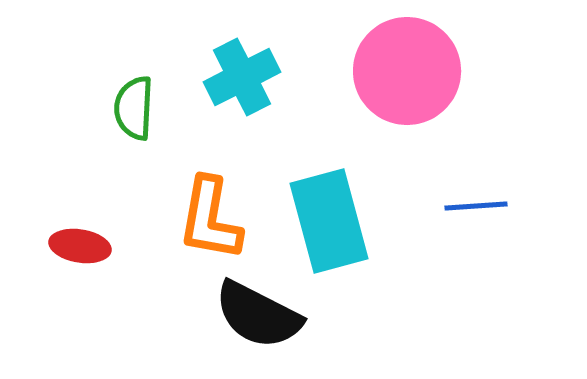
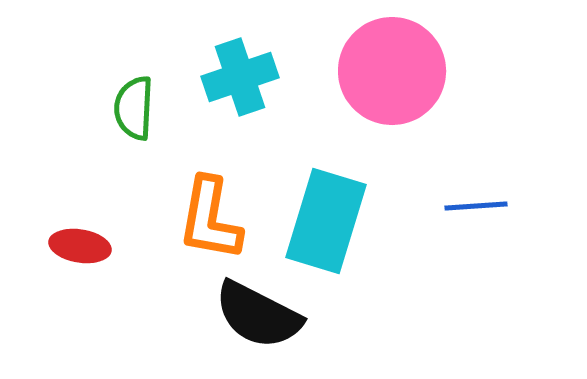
pink circle: moved 15 px left
cyan cross: moved 2 px left; rotated 8 degrees clockwise
cyan rectangle: moved 3 px left; rotated 32 degrees clockwise
